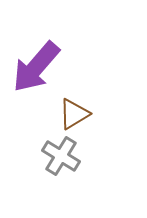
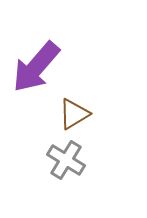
gray cross: moved 5 px right, 4 px down
